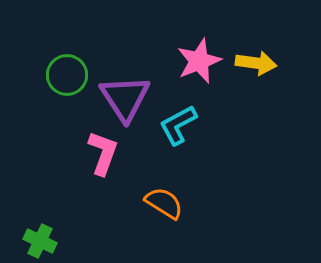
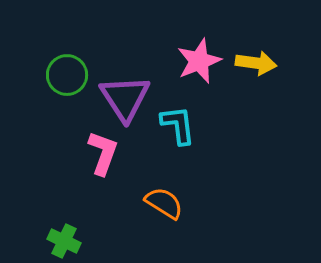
cyan L-shape: rotated 111 degrees clockwise
green cross: moved 24 px right
